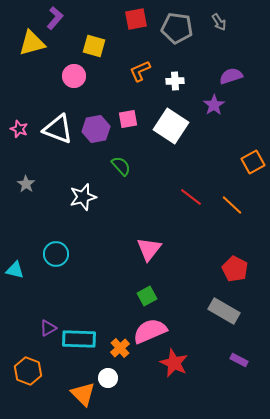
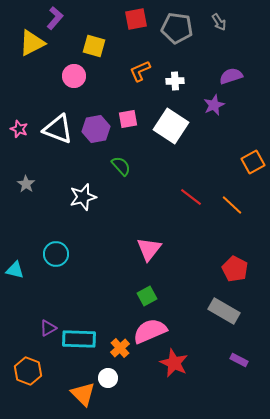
yellow triangle: rotated 12 degrees counterclockwise
purple star: rotated 10 degrees clockwise
